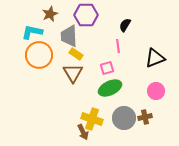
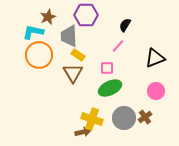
brown star: moved 2 px left, 3 px down
cyan L-shape: moved 1 px right
pink line: rotated 48 degrees clockwise
yellow rectangle: moved 2 px right, 1 px down
pink square: rotated 16 degrees clockwise
brown cross: rotated 24 degrees counterclockwise
brown arrow: rotated 77 degrees counterclockwise
